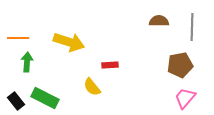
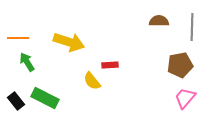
green arrow: rotated 36 degrees counterclockwise
yellow semicircle: moved 6 px up
